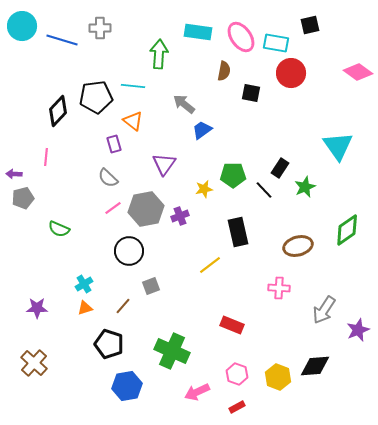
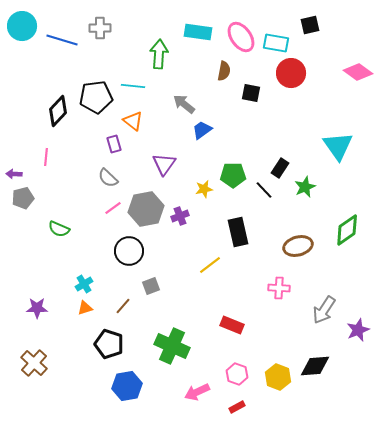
green cross at (172, 351): moved 5 px up
